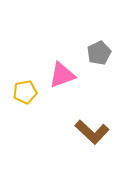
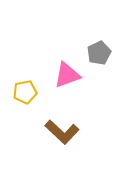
pink triangle: moved 5 px right
brown L-shape: moved 30 px left
